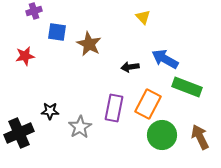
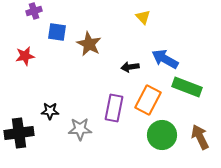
orange rectangle: moved 4 px up
gray star: moved 2 px down; rotated 30 degrees clockwise
black cross: rotated 16 degrees clockwise
